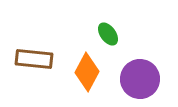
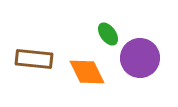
orange diamond: rotated 54 degrees counterclockwise
purple circle: moved 21 px up
